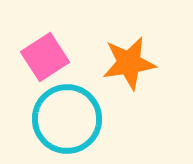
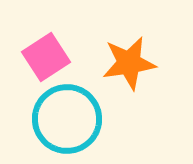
pink square: moved 1 px right
